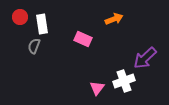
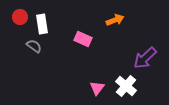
orange arrow: moved 1 px right, 1 px down
gray semicircle: rotated 105 degrees clockwise
white cross: moved 2 px right, 5 px down; rotated 30 degrees counterclockwise
